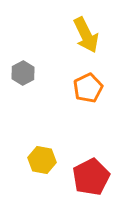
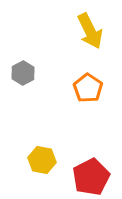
yellow arrow: moved 4 px right, 4 px up
orange pentagon: rotated 12 degrees counterclockwise
